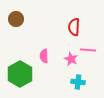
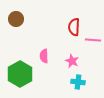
pink line: moved 5 px right, 10 px up
pink star: moved 1 px right, 2 px down
